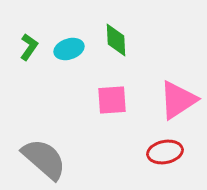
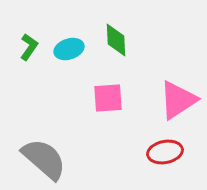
pink square: moved 4 px left, 2 px up
